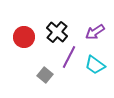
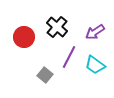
black cross: moved 5 px up
